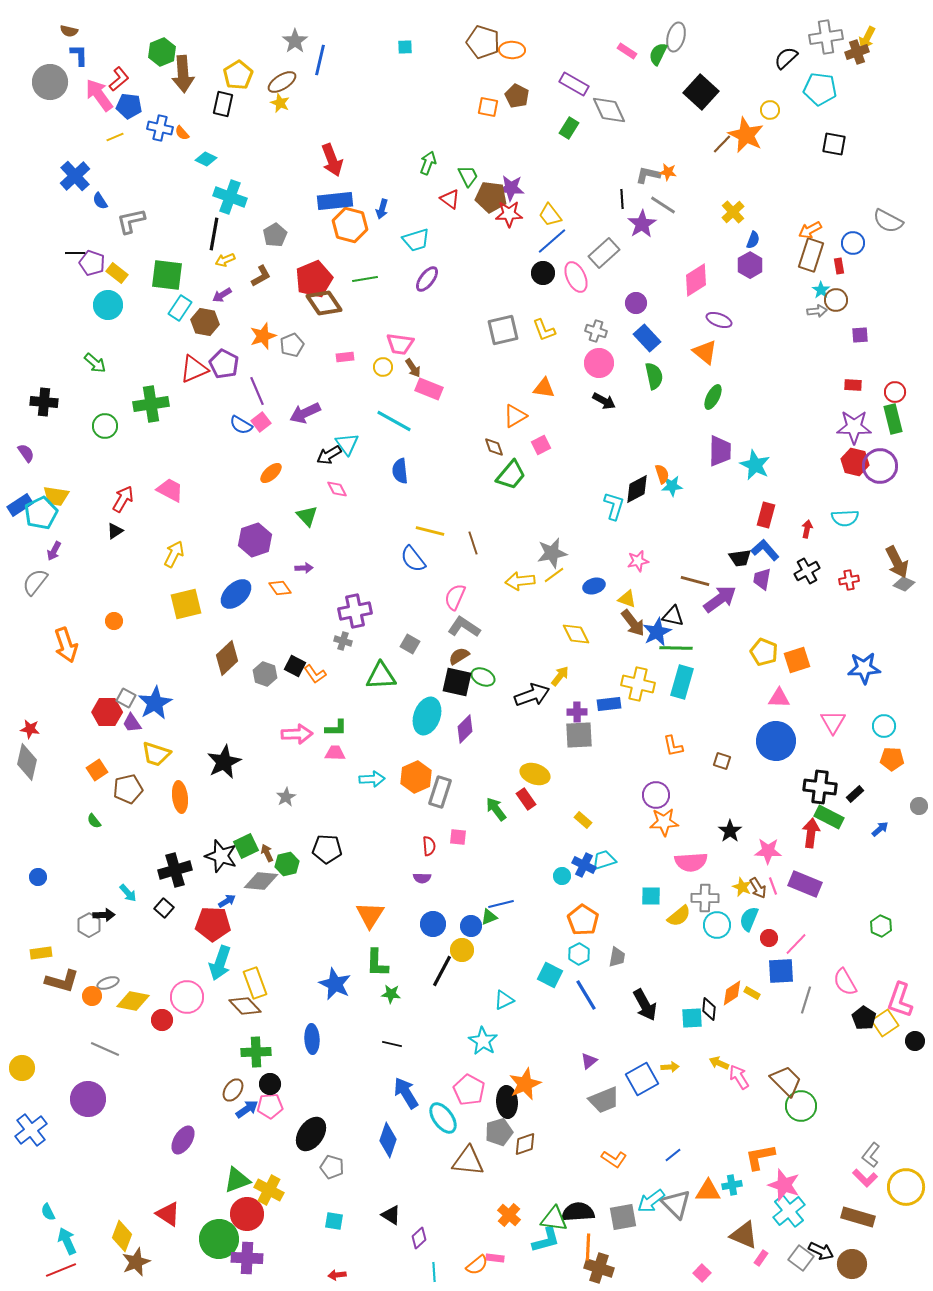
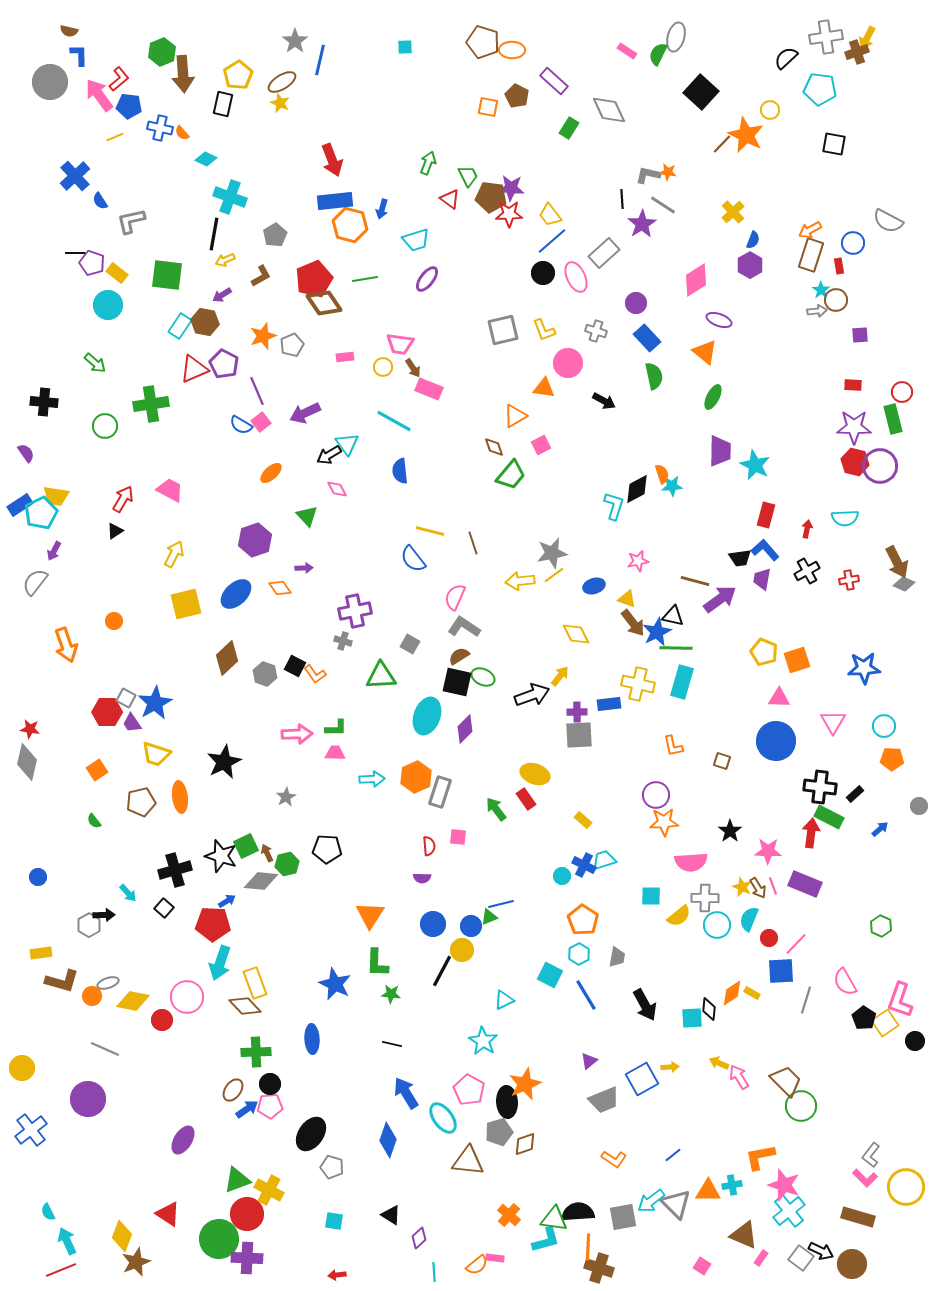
purple rectangle at (574, 84): moved 20 px left, 3 px up; rotated 12 degrees clockwise
cyan rectangle at (180, 308): moved 18 px down
pink circle at (599, 363): moved 31 px left
red circle at (895, 392): moved 7 px right
brown pentagon at (128, 789): moved 13 px right, 13 px down
pink square at (702, 1273): moved 7 px up; rotated 12 degrees counterclockwise
